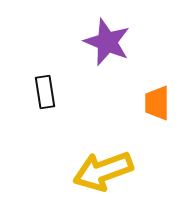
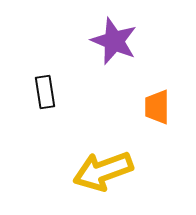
purple star: moved 7 px right, 1 px up
orange trapezoid: moved 4 px down
